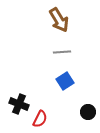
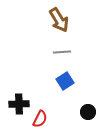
black cross: rotated 24 degrees counterclockwise
